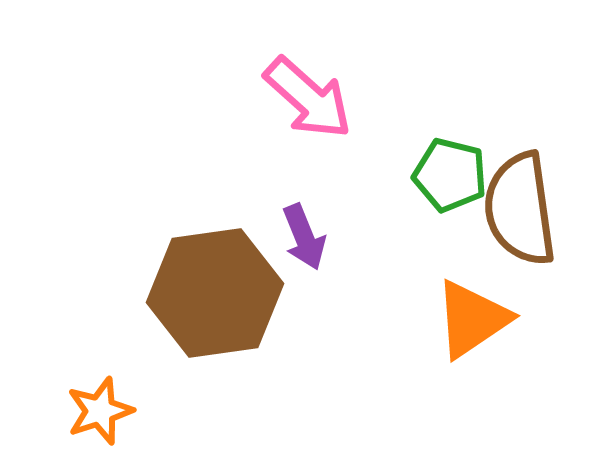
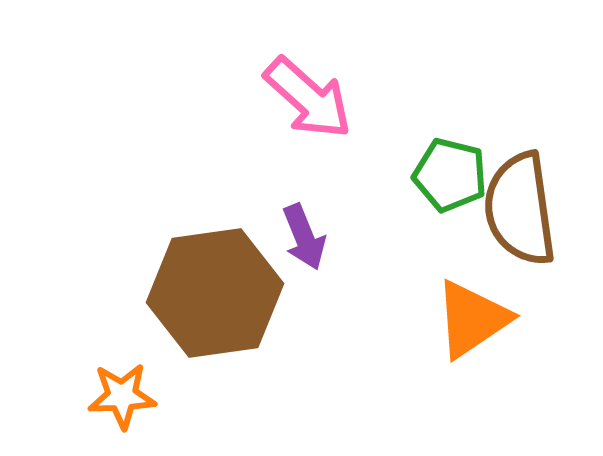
orange star: moved 22 px right, 15 px up; rotated 16 degrees clockwise
